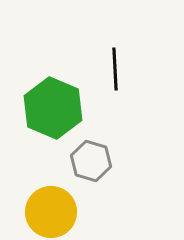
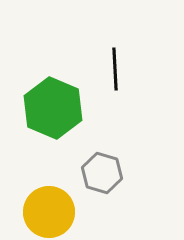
gray hexagon: moved 11 px right, 12 px down
yellow circle: moved 2 px left
